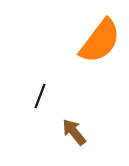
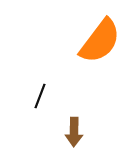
brown arrow: rotated 140 degrees counterclockwise
